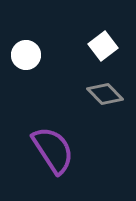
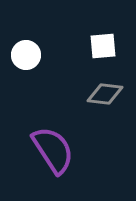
white square: rotated 32 degrees clockwise
gray diamond: rotated 39 degrees counterclockwise
